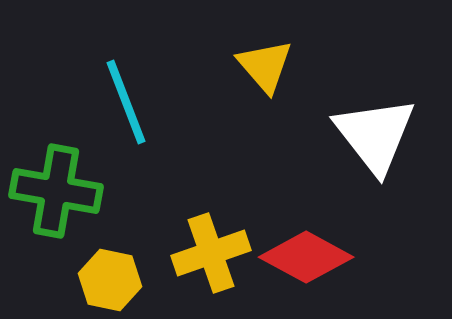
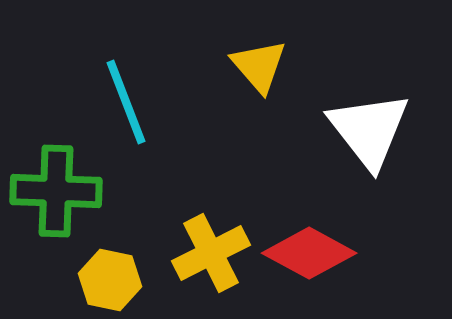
yellow triangle: moved 6 px left
white triangle: moved 6 px left, 5 px up
green cross: rotated 8 degrees counterclockwise
yellow cross: rotated 8 degrees counterclockwise
red diamond: moved 3 px right, 4 px up
